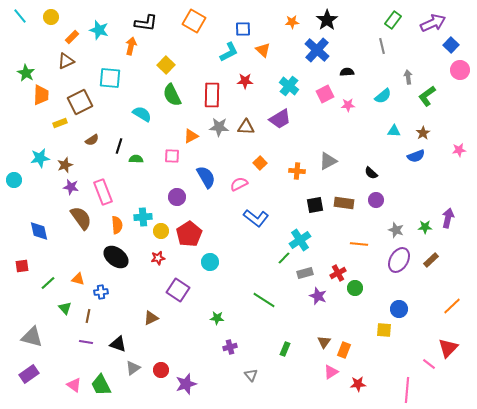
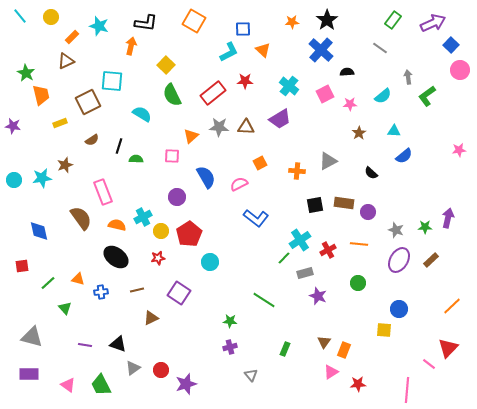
cyan star at (99, 30): moved 4 px up
gray line at (382, 46): moved 2 px left, 2 px down; rotated 42 degrees counterclockwise
blue cross at (317, 50): moved 4 px right
cyan square at (110, 78): moved 2 px right, 3 px down
orange trapezoid at (41, 95): rotated 15 degrees counterclockwise
red rectangle at (212, 95): moved 1 px right, 2 px up; rotated 50 degrees clockwise
brown square at (80, 102): moved 8 px right
pink star at (348, 105): moved 2 px right, 1 px up
brown star at (423, 133): moved 64 px left
orange triangle at (191, 136): rotated 14 degrees counterclockwise
blue semicircle at (416, 156): moved 12 px left; rotated 18 degrees counterclockwise
cyan star at (40, 158): moved 2 px right, 20 px down
orange square at (260, 163): rotated 16 degrees clockwise
purple star at (71, 187): moved 58 px left, 61 px up
purple circle at (376, 200): moved 8 px left, 12 px down
cyan cross at (143, 217): rotated 24 degrees counterclockwise
orange semicircle at (117, 225): rotated 72 degrees counterclockwise
red cross at (338, 273): moved 10 px left, 23 px up
green circle at (355, 288): moved 3 px right, 5 px up
purple square at (178, 290): moved 1 px right, 3 px down
brown line at (88, 316): moved 49 px right, 26 px up; rotated 64 degrees clockwise
green star at (217, 318): moved 13 px right, 3 px down
purple line at (86, 342): moved 1 px left, 3 px down
purple rectangle at (29, 374): rotated 36 degrees clockwise
pink triangle at (74, 385): moved 6 px left
